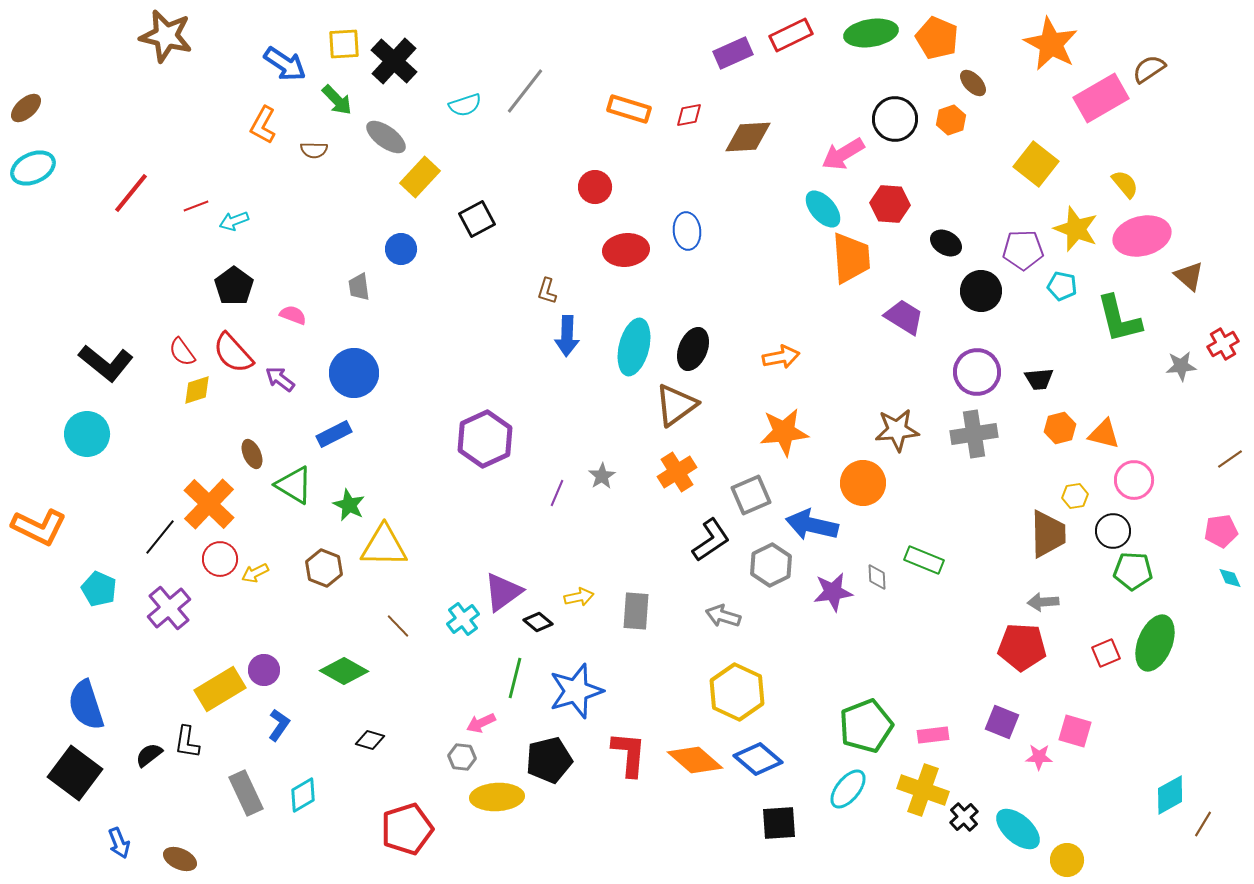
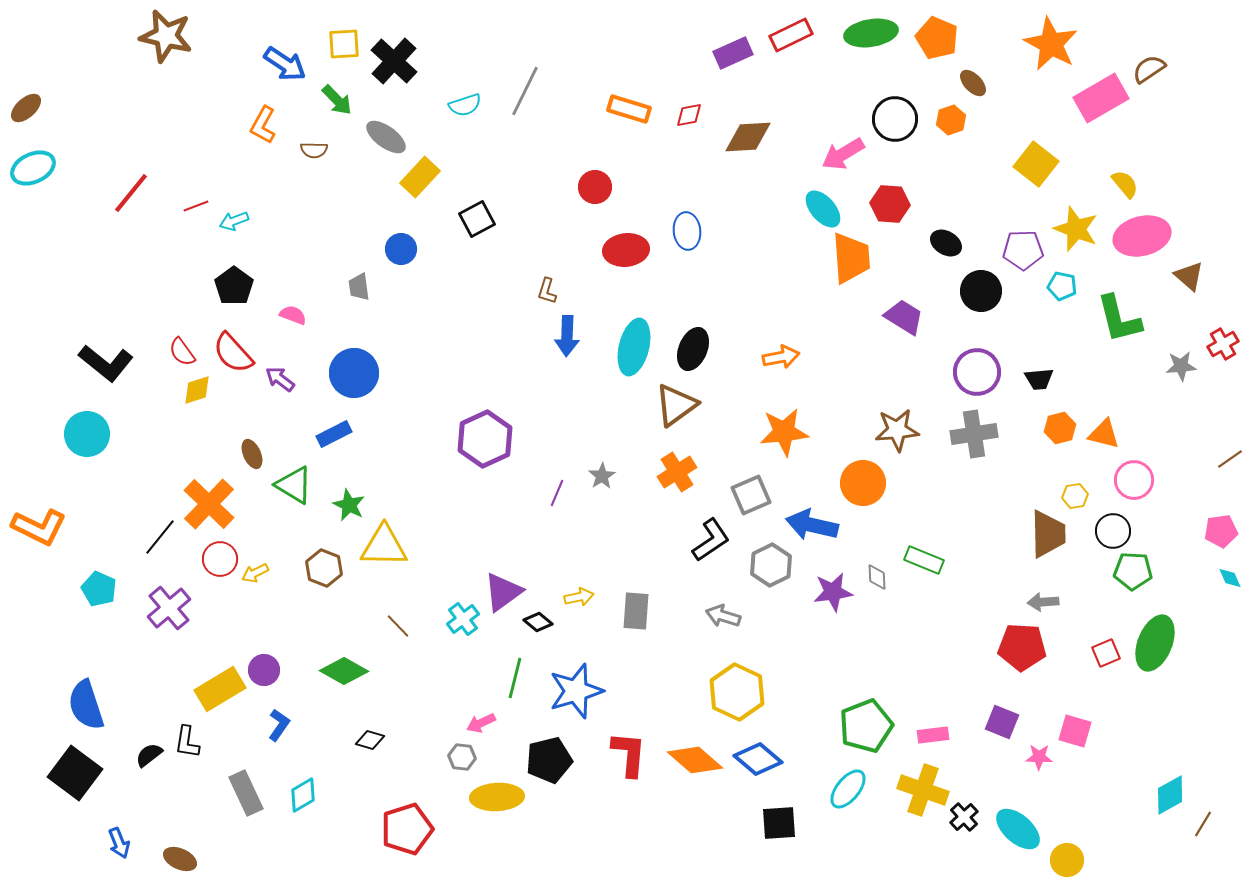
gray line at (525, 91): rotated 12 degrees counterclockwise
